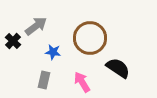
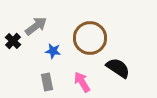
blue star: moved 1 px up
gray rectangle: moved 3 px right, 2 px down; rotated 24 degrees counterclockwise
